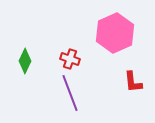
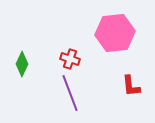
pink hexagon: rotated 18 degrees clockwise
green diamond: moved 3 px left, 3 px down
red L-shape: moved 2 px left, 4 px down
